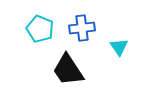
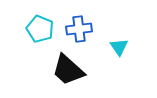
blue cross: moved 3 px left, 1 px down
black trapezoid: rotated 15 degrees counterclockwise
